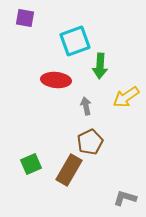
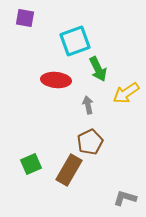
green arrow: moved 2 px left, 3 px down; rotated 30 degrees counterclockwise
yellow arrow: moved 4 px up
gray arrow: moved 2 px right, 1 px up
